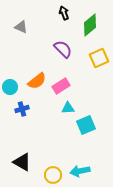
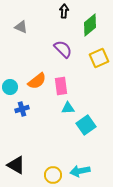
black arrow: moved 2 px up; rotated 24 degrees clockwise
pink rectangle: rotated 66 degrees counterclockwise
cyan square: rotated 12 degrees counterclockwise
black triangle: moved 6 px left, 3 px down
